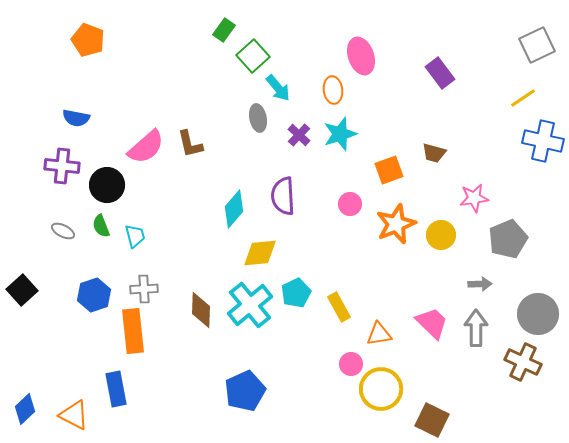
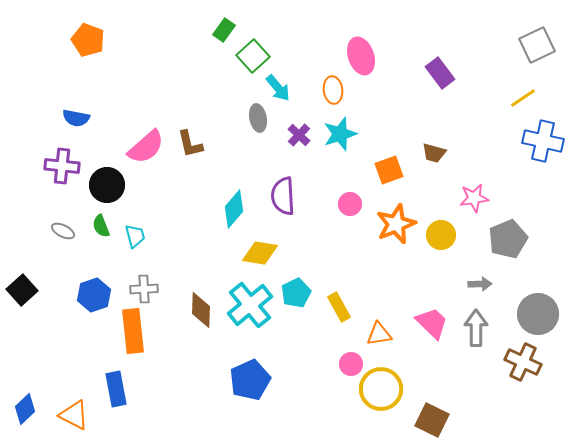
yellow diamond at (260, 253): rotated 15 degrees clockwise
blue pentagon at (245, 391): moved 5 px right, 11 px up
